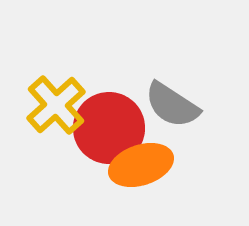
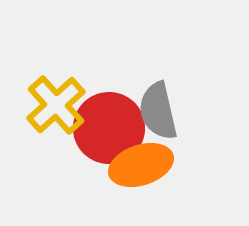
gray semicircle: moved 14 px left, 6 px down; rotated 44 degrees clockwise
